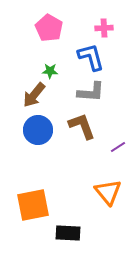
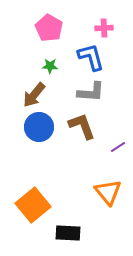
green star: moved 5 px up
blue circle: moved 1 px right, 3 px up
orange square: rotated 28 degrees counterclockwise
